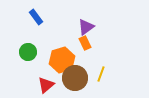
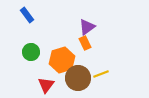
blue rectangle: moved 9 px left, 2 px up
purple triangle: moved 1 px right
green circle: moved 3 px right
yellow line: rotated 49 degrees clockwise
brown circle: moved 3 px right
red triangle: rotated 12 degrees counterclockwise
